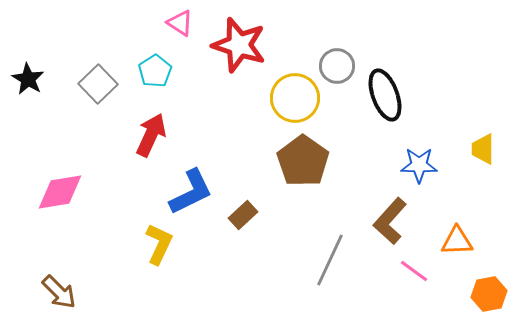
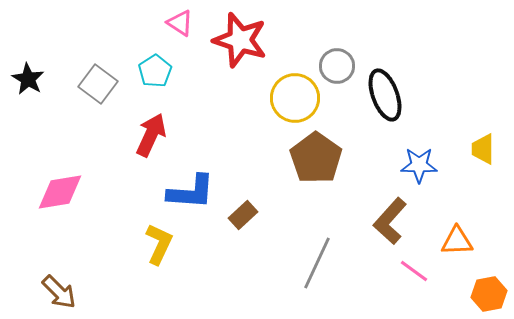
red star: moved 1 px right, 5 px up
gray square: rotated 9 degrees counterclockwise
brown pentagon: moved 13 px right, 3 px up
blue L-shape: rotated 30 degrees clockwise
gray line: moved 13 px left, 3 px down
